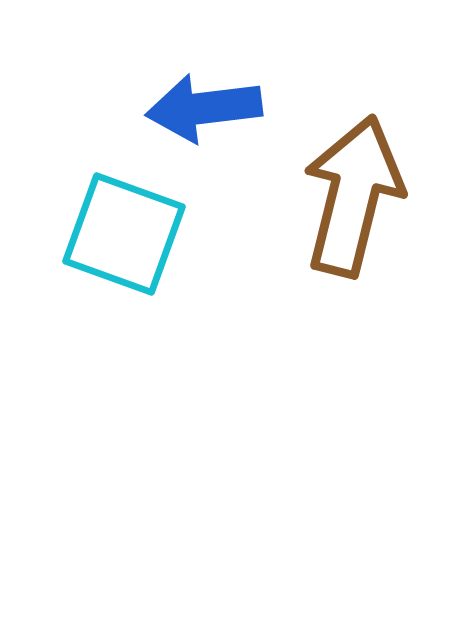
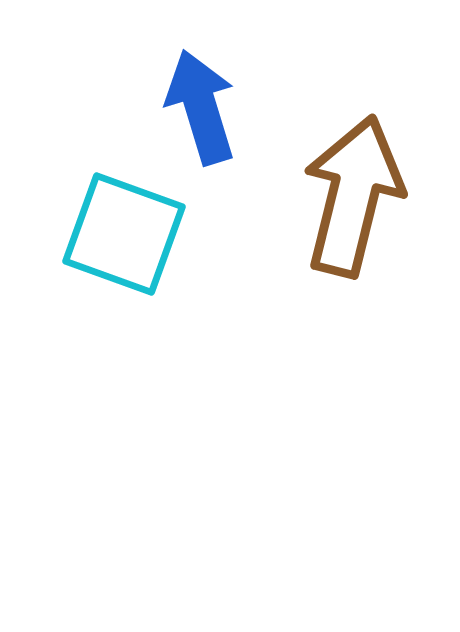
blue arrow: moved 3 px left, 1 px up; rotated 80 degrees clockwise
